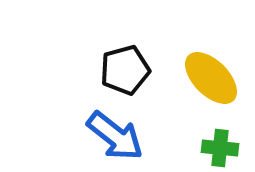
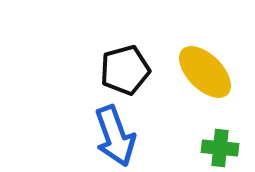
yellow ellipse: moved 6 px left, 6 px up
blue arrow: rotated 32 degrees clockwise
